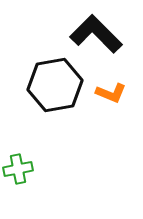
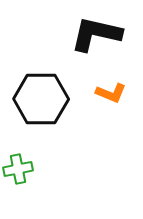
black L-shape: rotated 32 degrees counterclockwise
black hexagon: moved 14 px left, 14 px down; rotated 10 degrees clockwise
